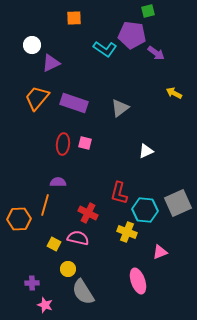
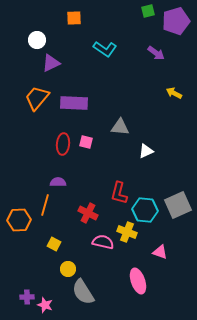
purple pentagon: moved 44 px right, 14 px up; rotated 24 degrees counterclockwise
white circle: moved 5 px right, 5 px up
purple rectangle: rotated 16 degrees counterclockwise
gray triangle: moved 19 px down; rotated 42 degrees clockwise
pink square: moved 1 px right, 1 px up
gray square: moved 2 px down
orange hexagon: moved 1 px down
pink semicircle: moved 25 px right, 4 px down
pink triangle: rotated 42 degrees clockwise
purple cross: moved 5 px left, 14 px down
